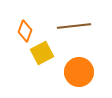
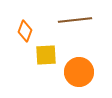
brown line: moved 1 px right, 6 px up
yellow square: moved 4 px right, 2 px down; rotated 25 degrees clockwise
